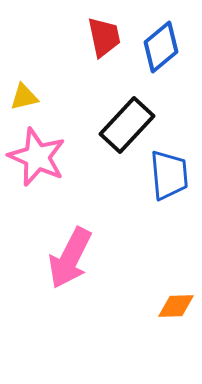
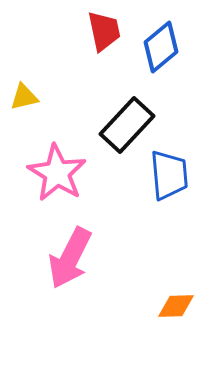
red trapezoid: moved 6 px up
pink star: moved 20 px right, 16 px down; rotated 8 degrees clockwise
